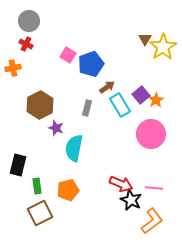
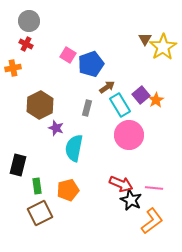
pink circle: moved 22 px left, 1 px down
